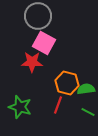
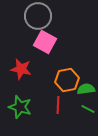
pink square: moved 1 px right, 1 px up
red star: moved 11 px left, 7 px down; rotated 10 degrees clockwise
orange hexagon: moved 3 px up; rotated 25 degrees counterclockwise
red line: rotated 18 degrees counterclockwise
green line: moved 3 px up
